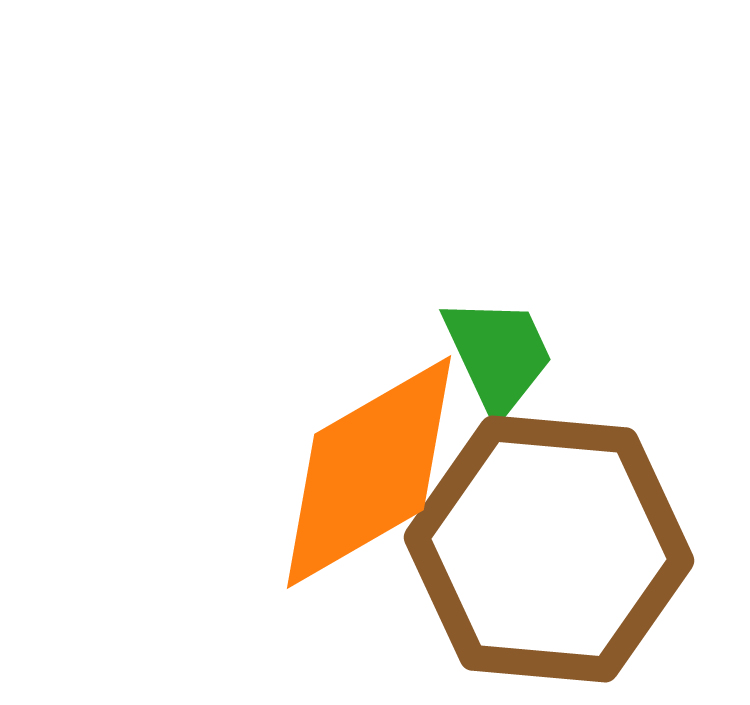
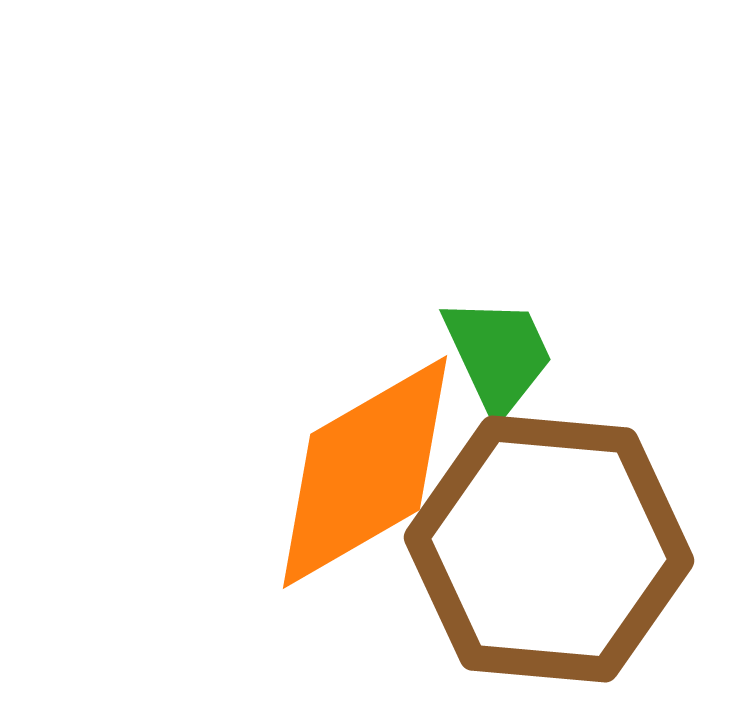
orange diamond: moved 4 px left
